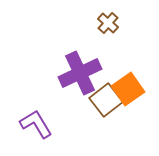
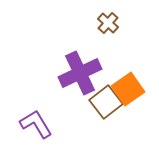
brown square: moved 2 px down
